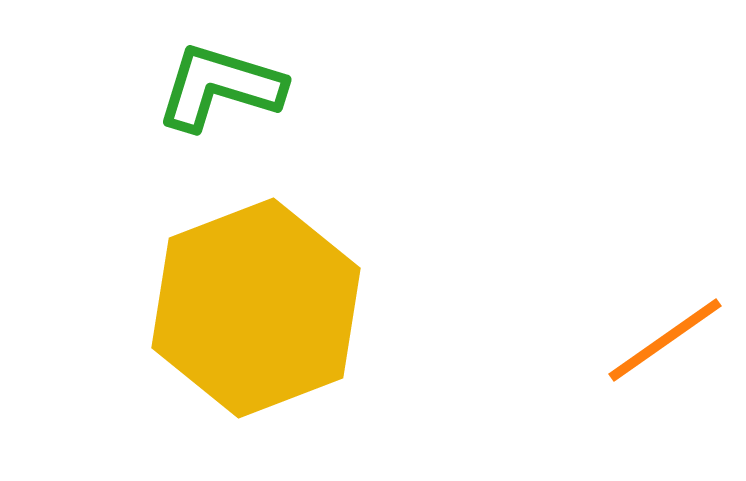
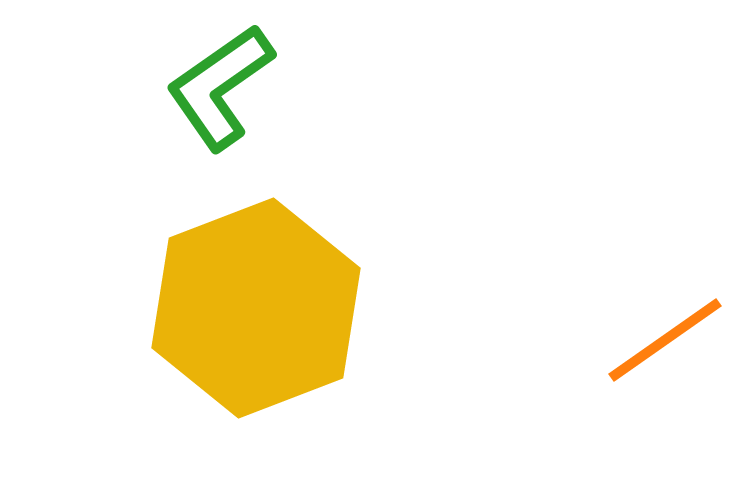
green L-shape: rotated 52 degrees counterclockwise
